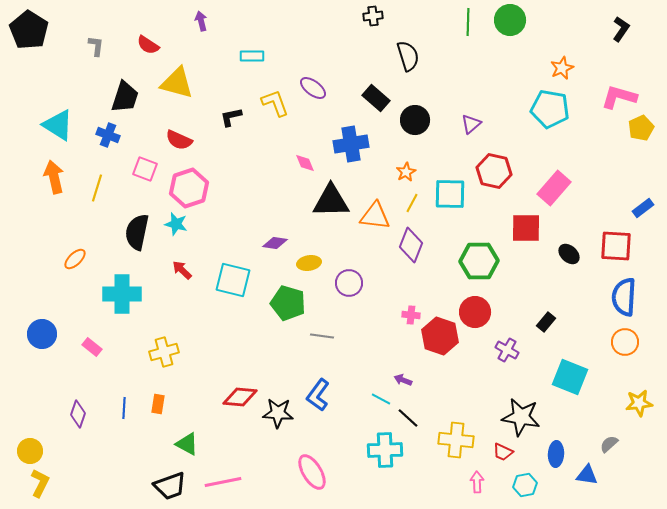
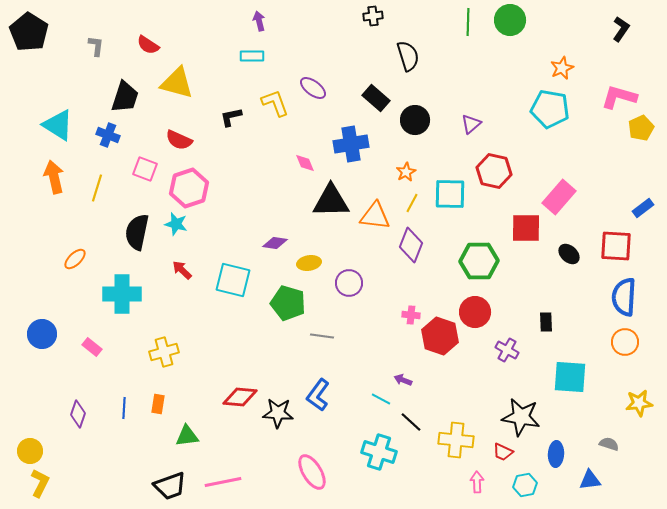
purple arrow at (201, 21): moved 58 px right
black pentagon at (29, 30): moved 2 px down
pink rectangle at (554, 188): moved 5 px right, 9 px down
black rectangle at (546, 322): rotated 42 degrees counterclockwise
cyan square at (570, 377): rotated 18 degrees counterclockwise
black line at (408, 418): moved 3 px right, 4 px down
green triangle at (187, 444): moved 8 px up; rotated 35 degrees counterclockwise
gray semicircle at (609, 444): rotated 60 degrees clockwise
cyan cross at (385, 450): moved 6 px left, 2 px down; rotated 20 degrees clockwise
blue triangle at (587, 475): moved 3 px right, 5 px down; rotated 15 degrees counterclockwise
